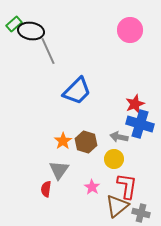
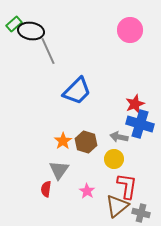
pink star: moved 5 px left, 4 px down
